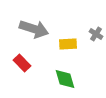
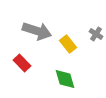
gray arrow: moved 3 px right, 2 px down
yellow rectangle: rotated 54 degrees clockwise
